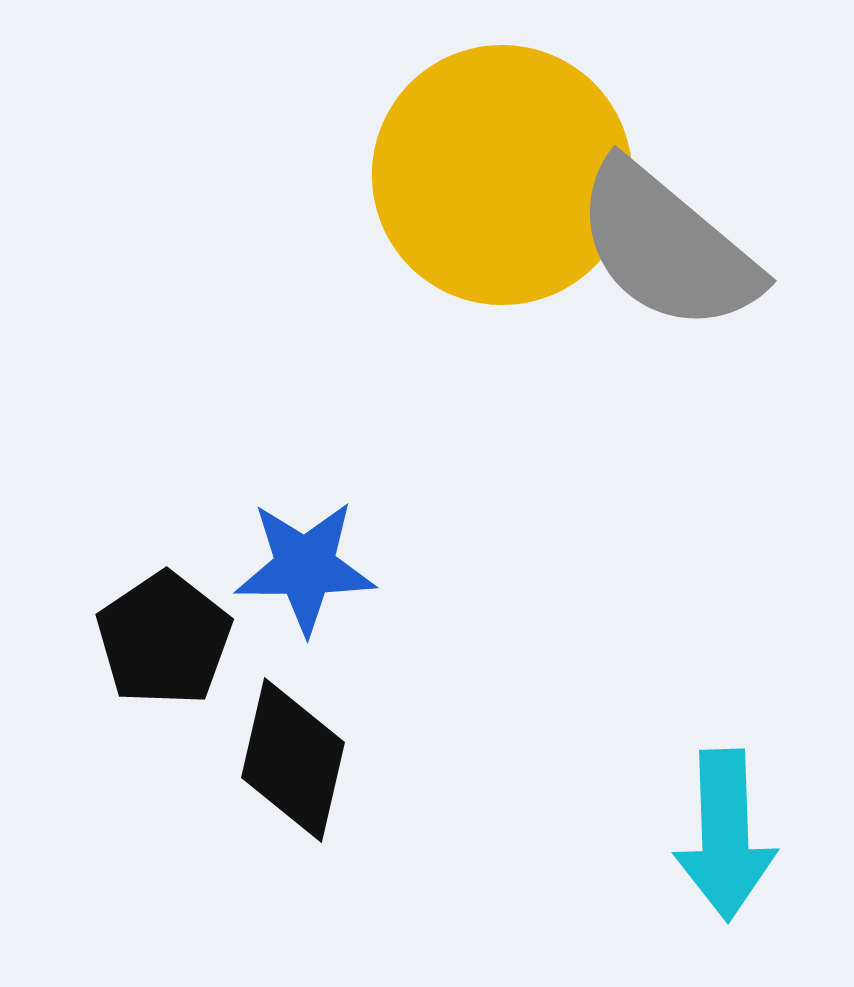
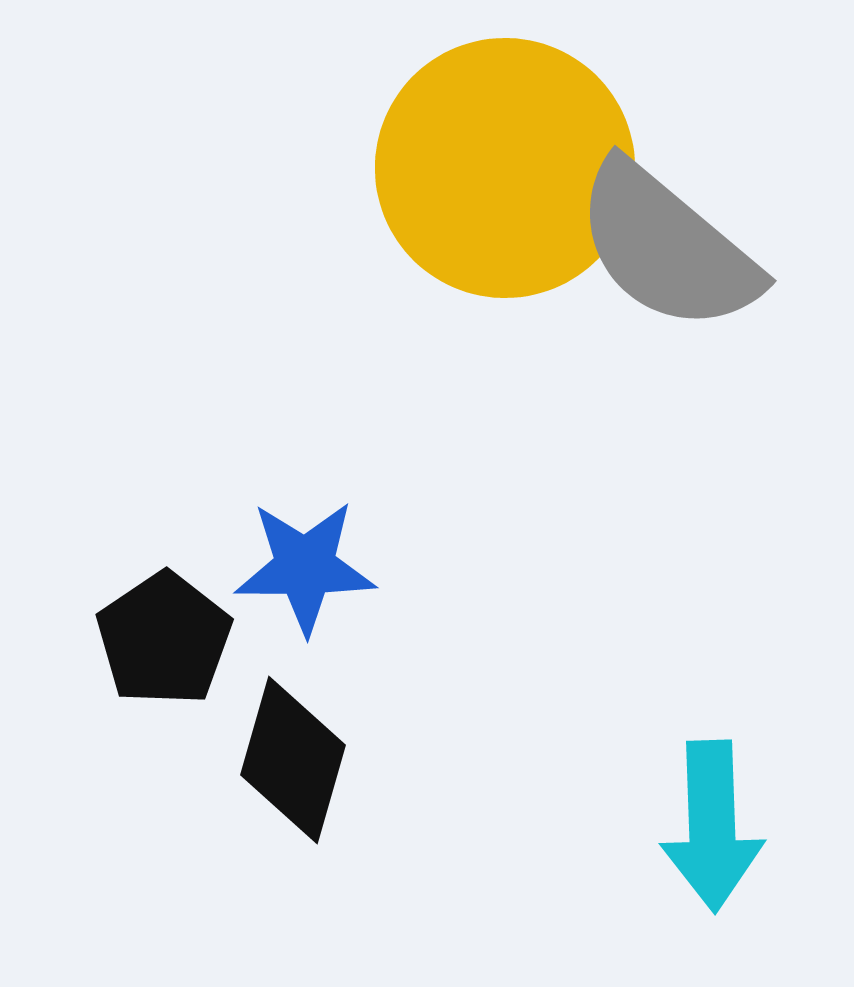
yellow circle: moved 3 px right, 7 px up
black diamond: rotated 3 degrees clockwise
cyan arrow: moved 13 px left, 9 px up
